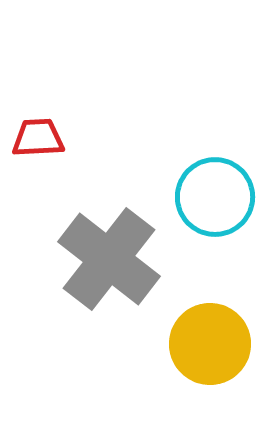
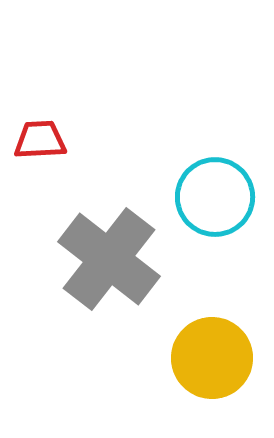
red trapezoid: moved 2 px right, 2 px down
yellow circle: moved 2 px right, 14 px down
